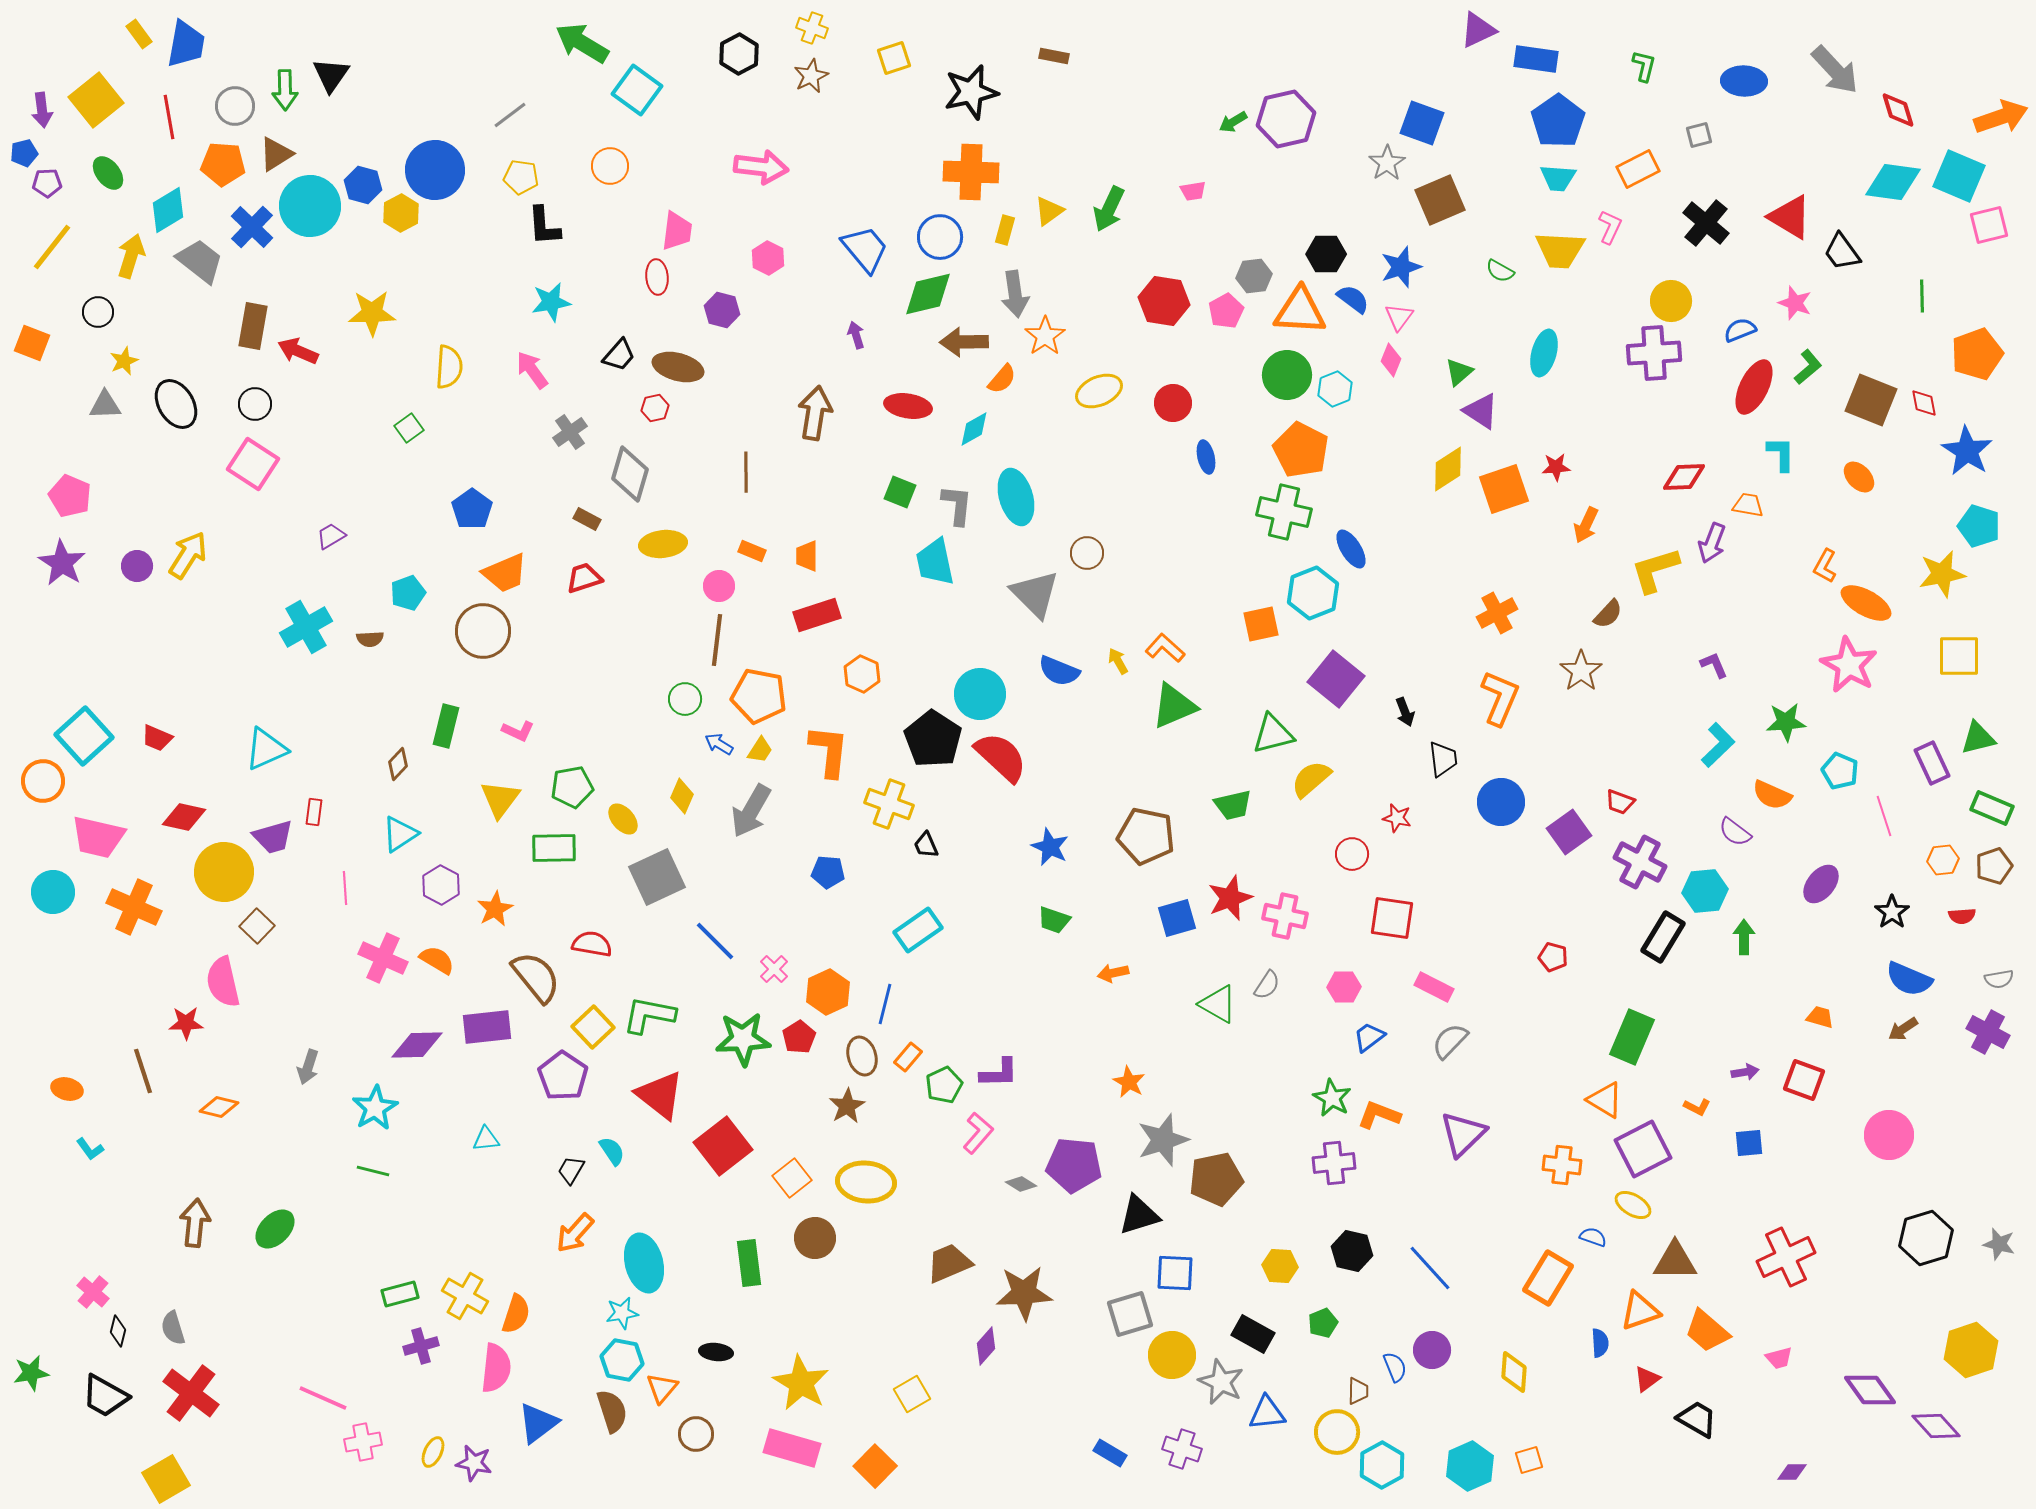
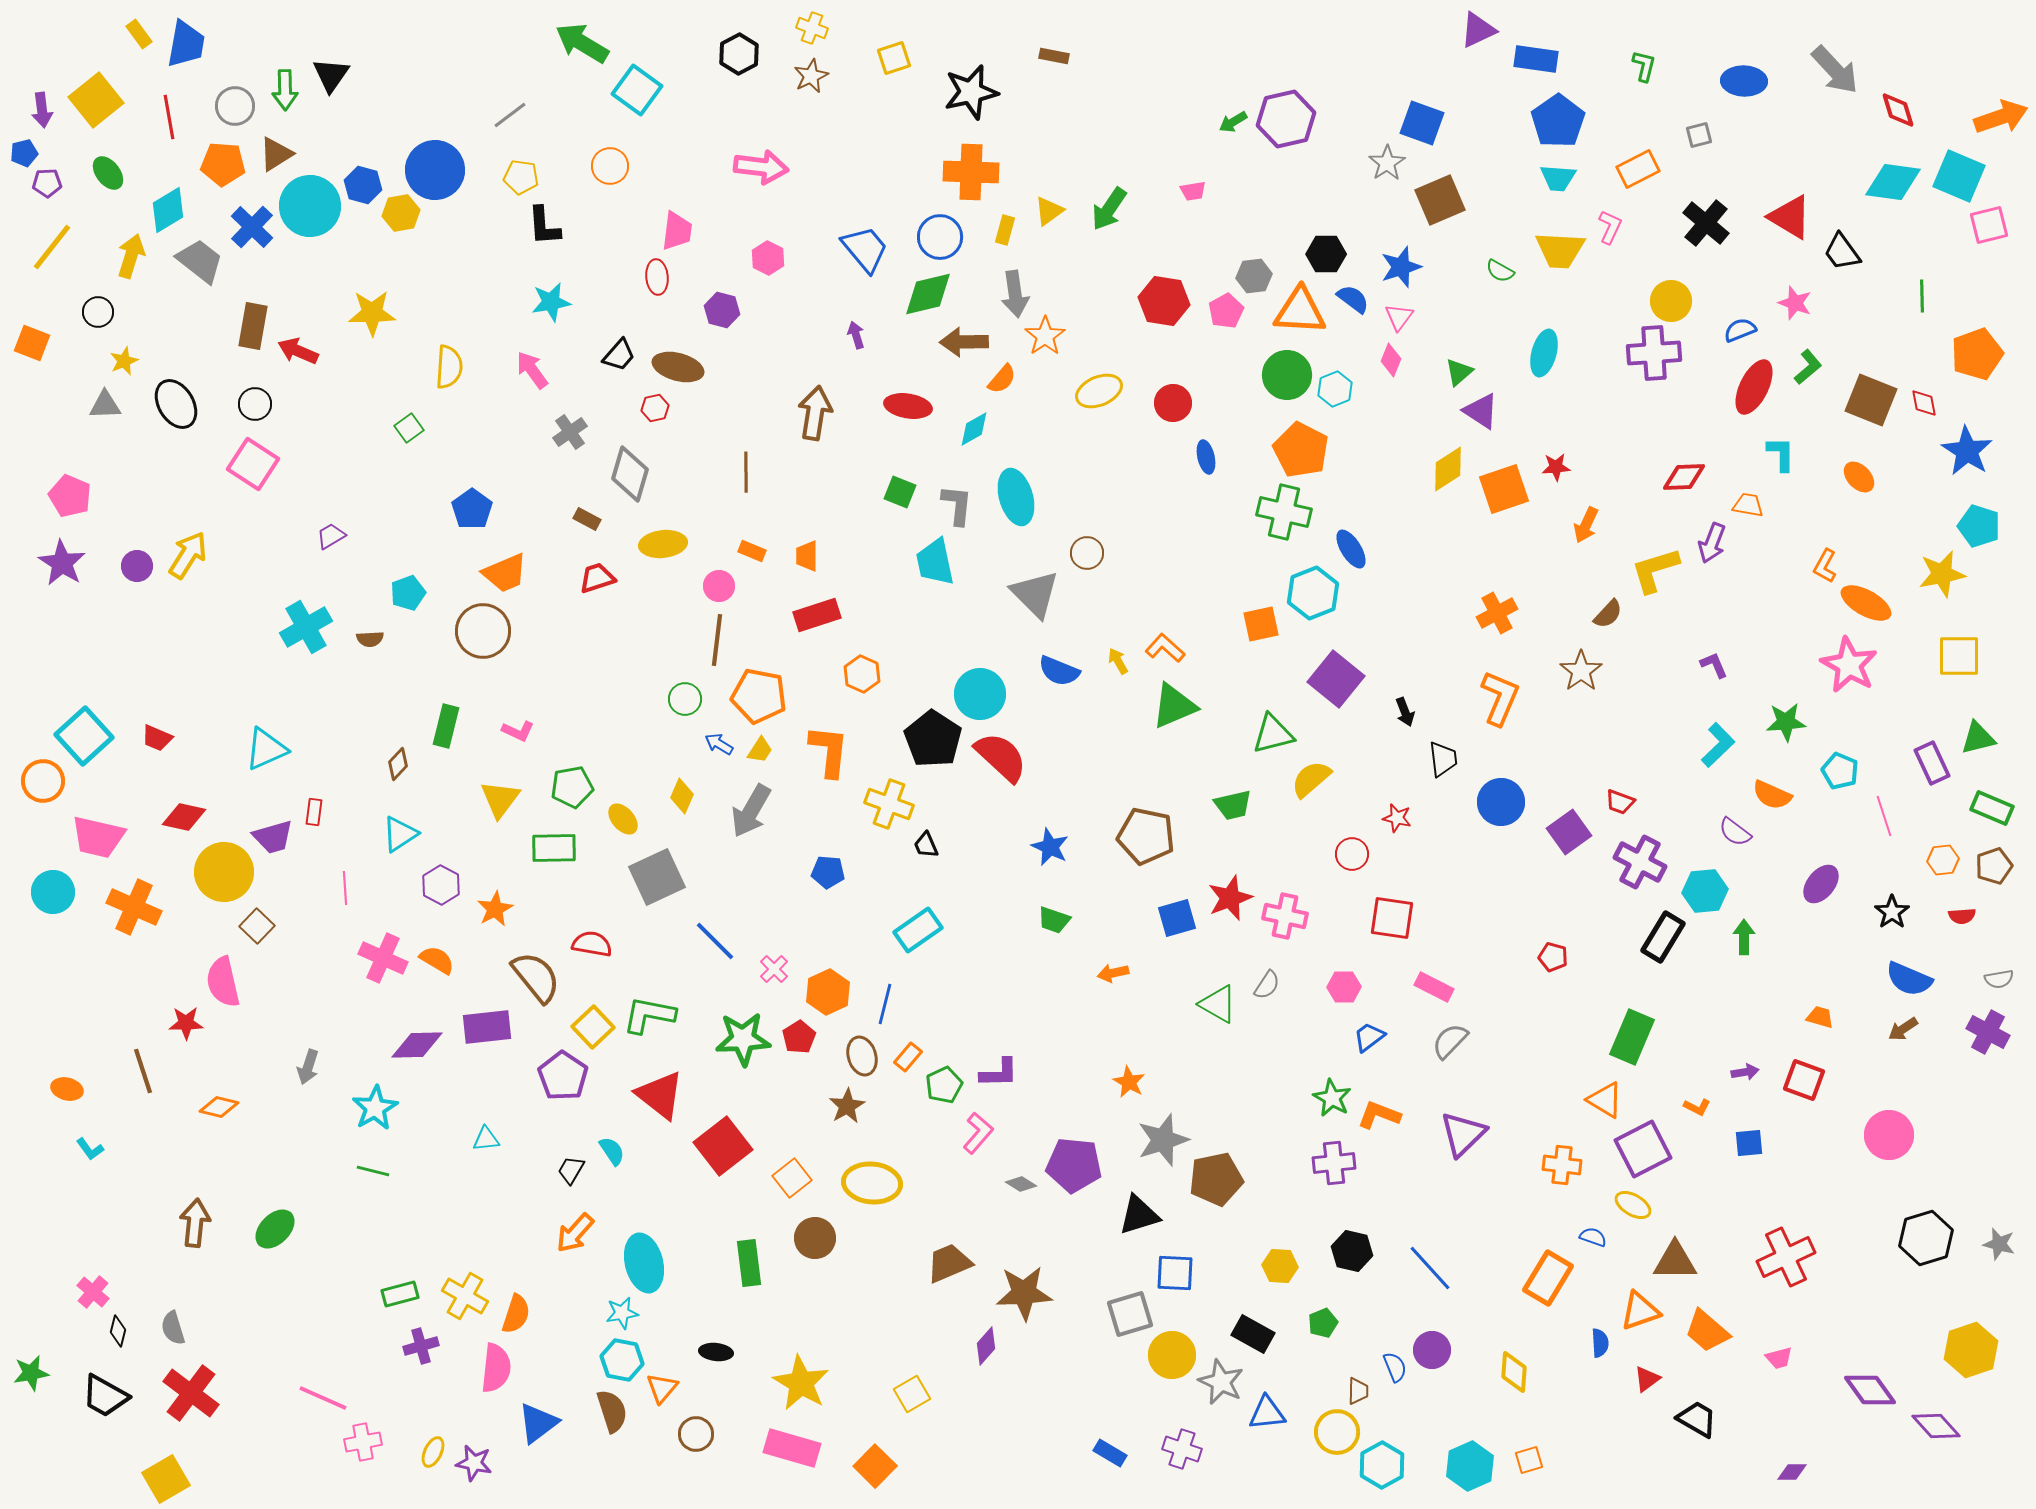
green arrow at (1109, 209): rotated 9 degrees clockwise
yellow hexagon at (401, 213): rotated 18 degrees clockwise
red trapezoid at (584, 578): moved 13 px right
yellow ellipse at (866, 1182): moved 6 px right, 1 px down
